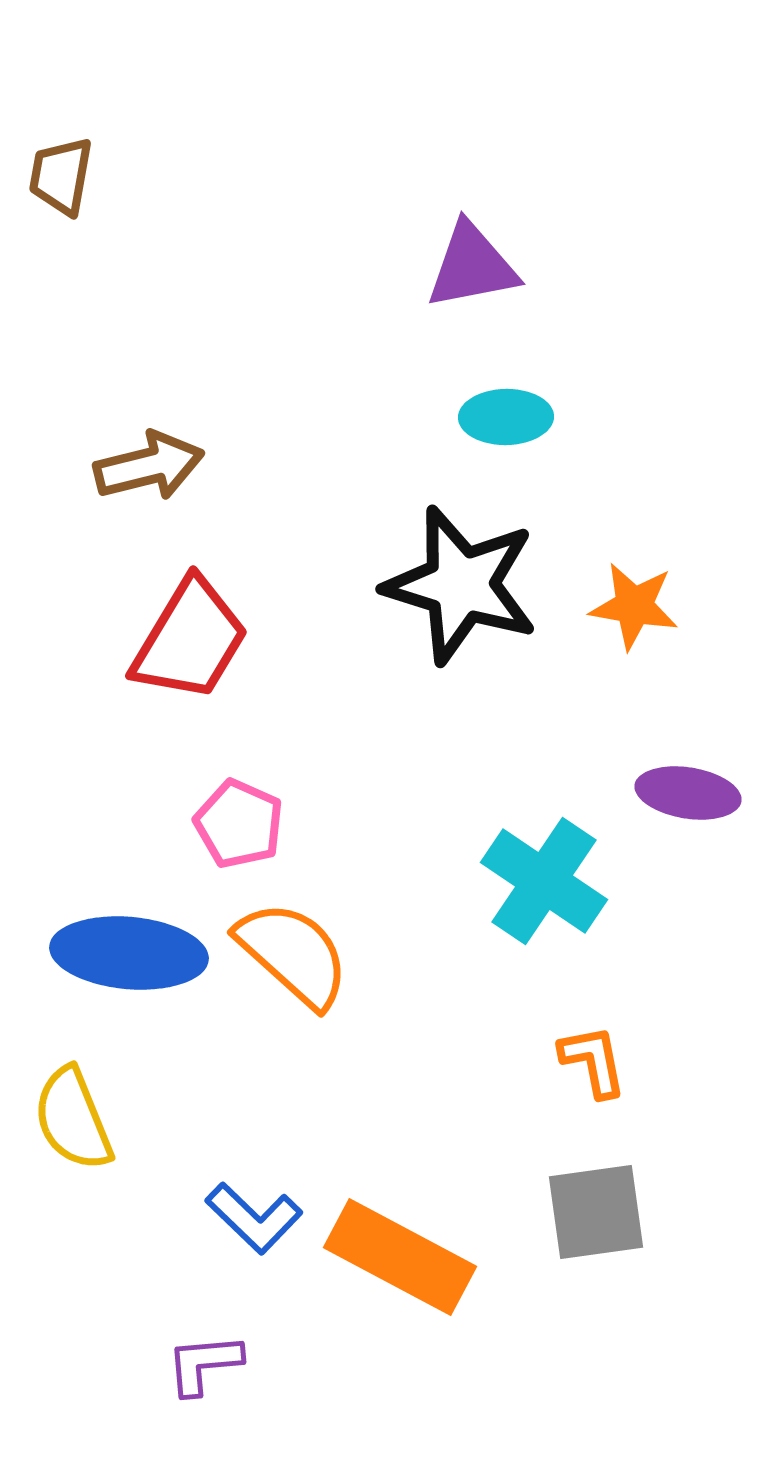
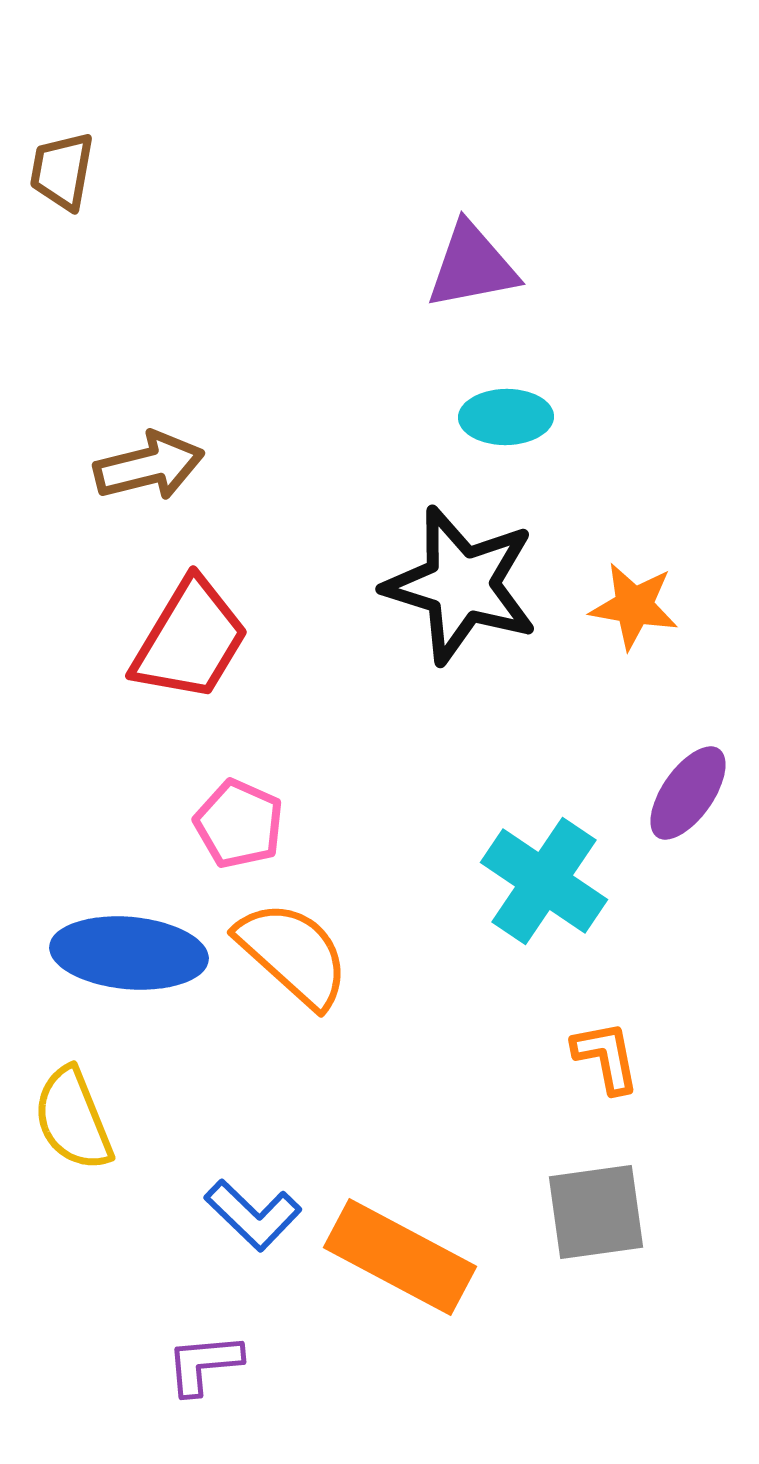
brown trapezoid: moved 1 px right, 5 px up
purple ellipse: rotated 64 degrees counterclockwise
orange L-shape: moved 13 px right, 4 px up
blue L-shape: moved 1 px left, 3 px up
